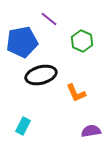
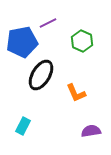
purple line: moved 1 px left, 4 px down; rotated 66 degrees counterclockwise
black ellipse: rotated 44 degrees counterclockwise
